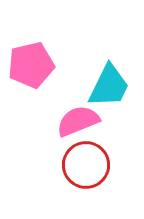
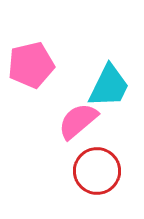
pink semicircle: rotated 18 degrees counterclockwise
red circle: moved 11 px right, 6 px down
